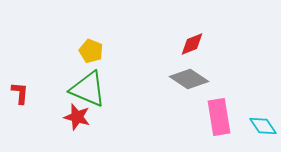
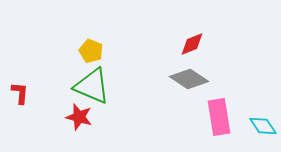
green triangle: moved 4 px right, 3 px up
red star: moved 2 px right
